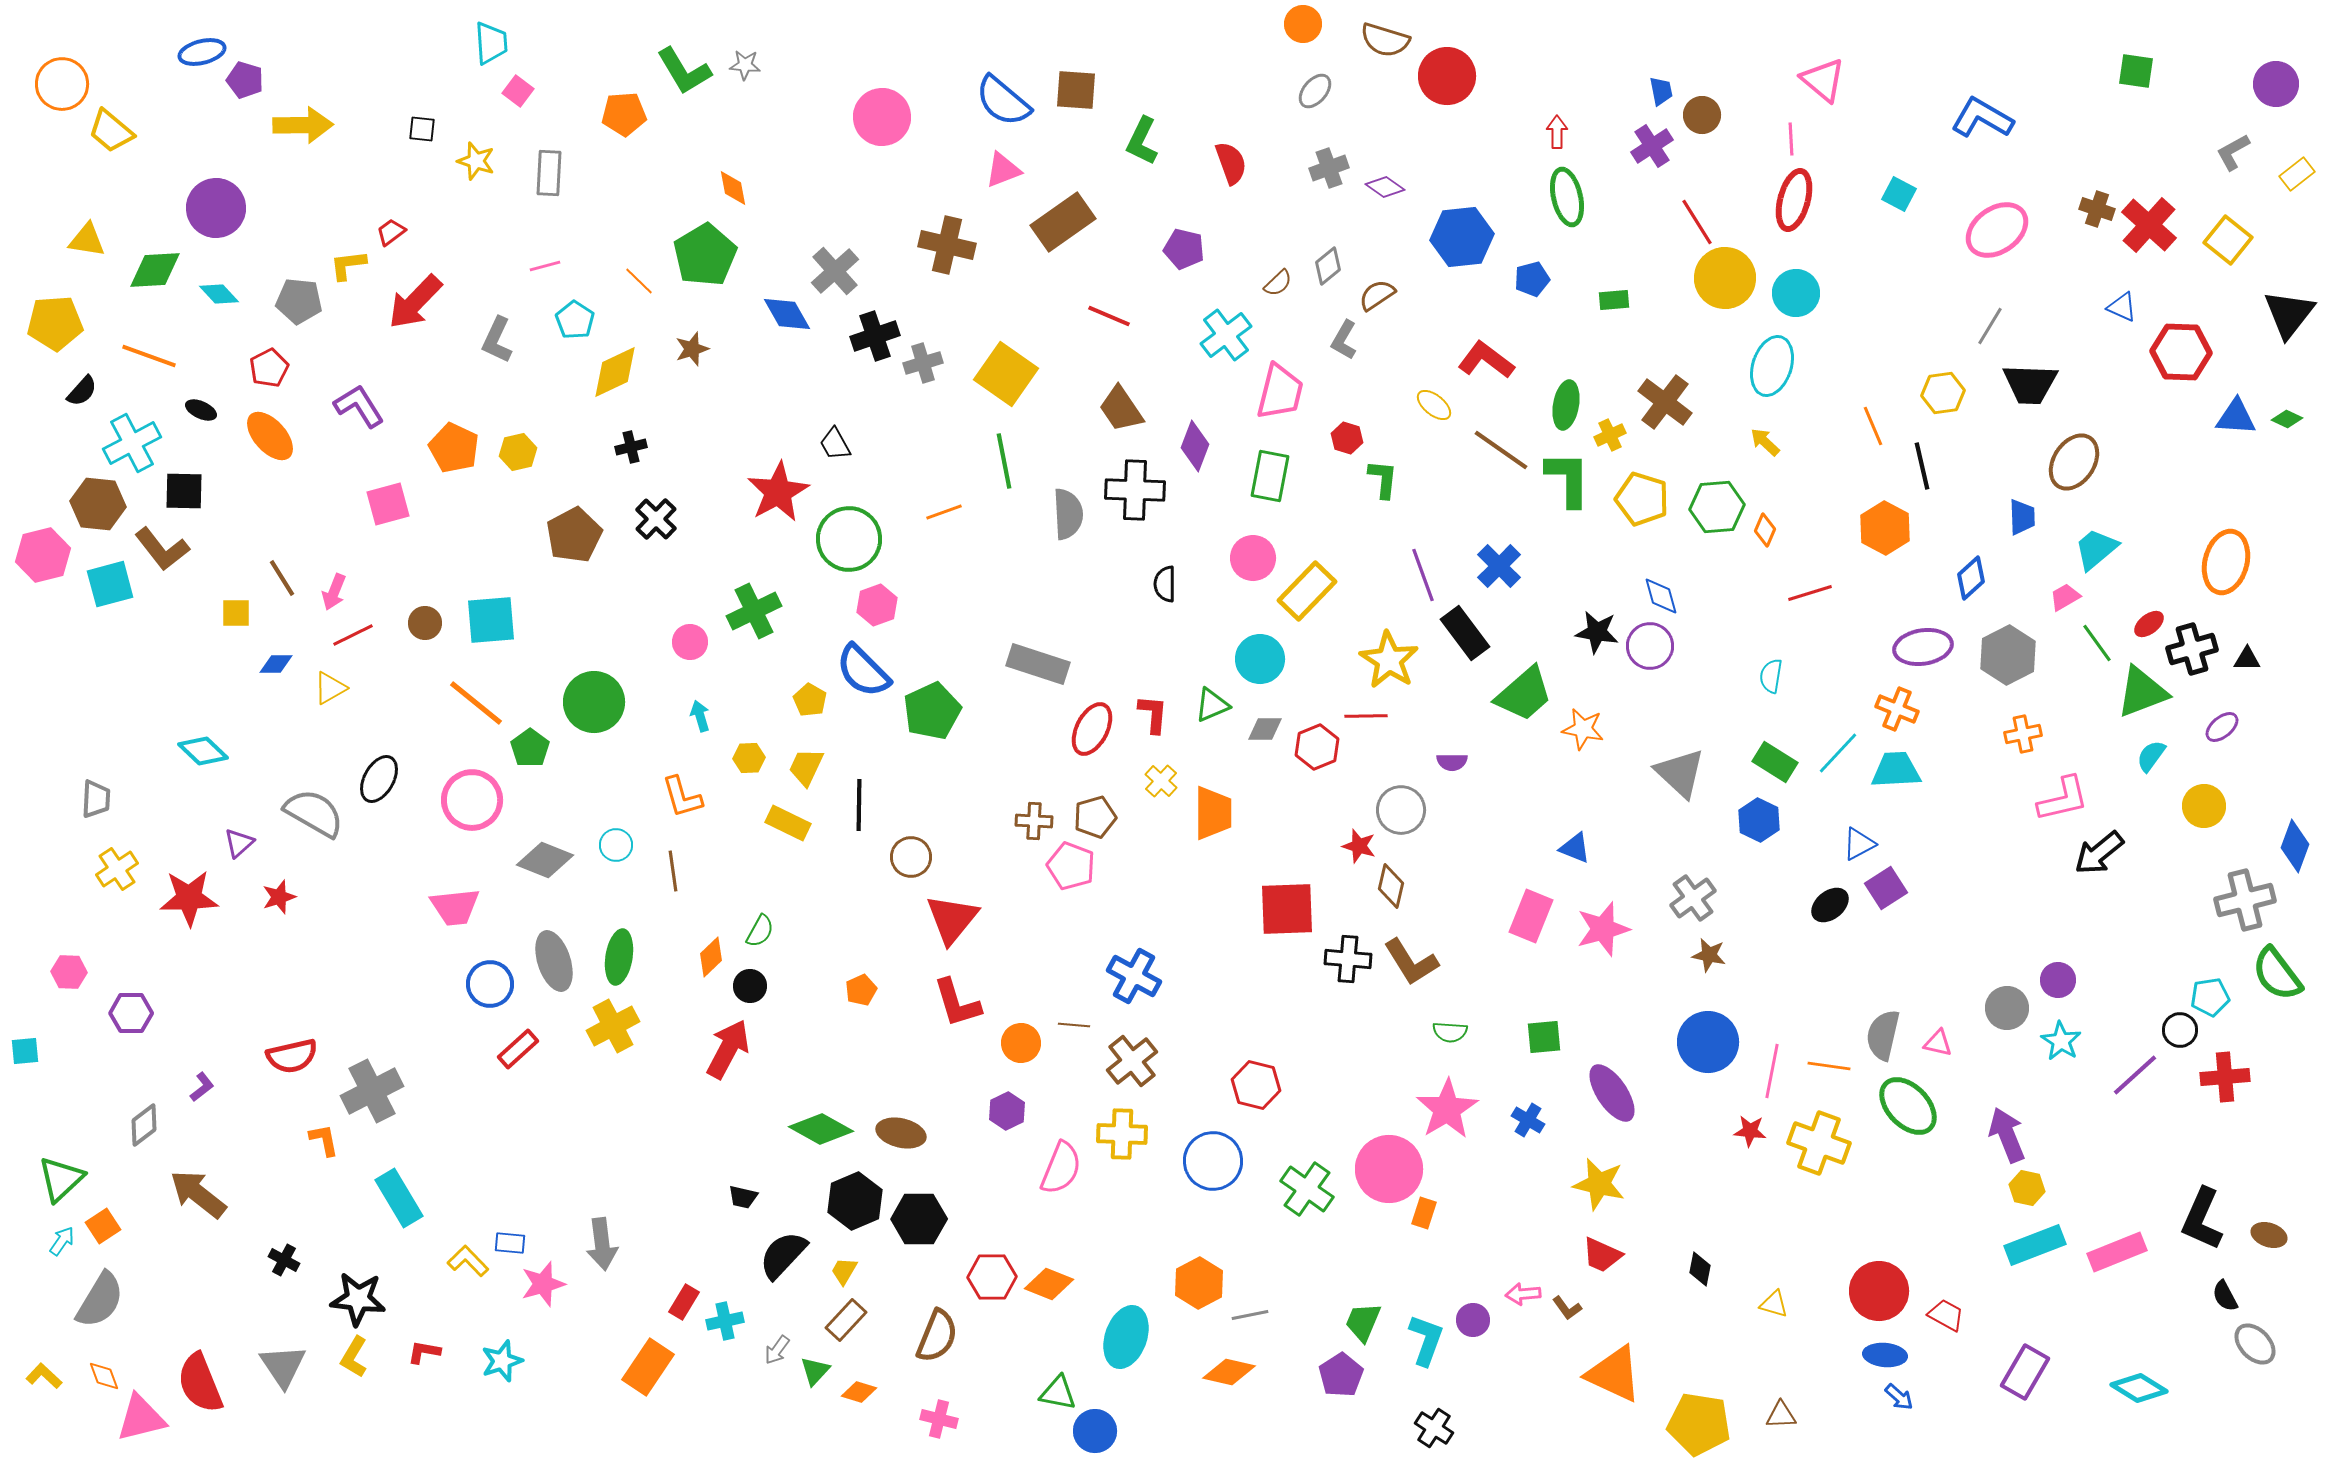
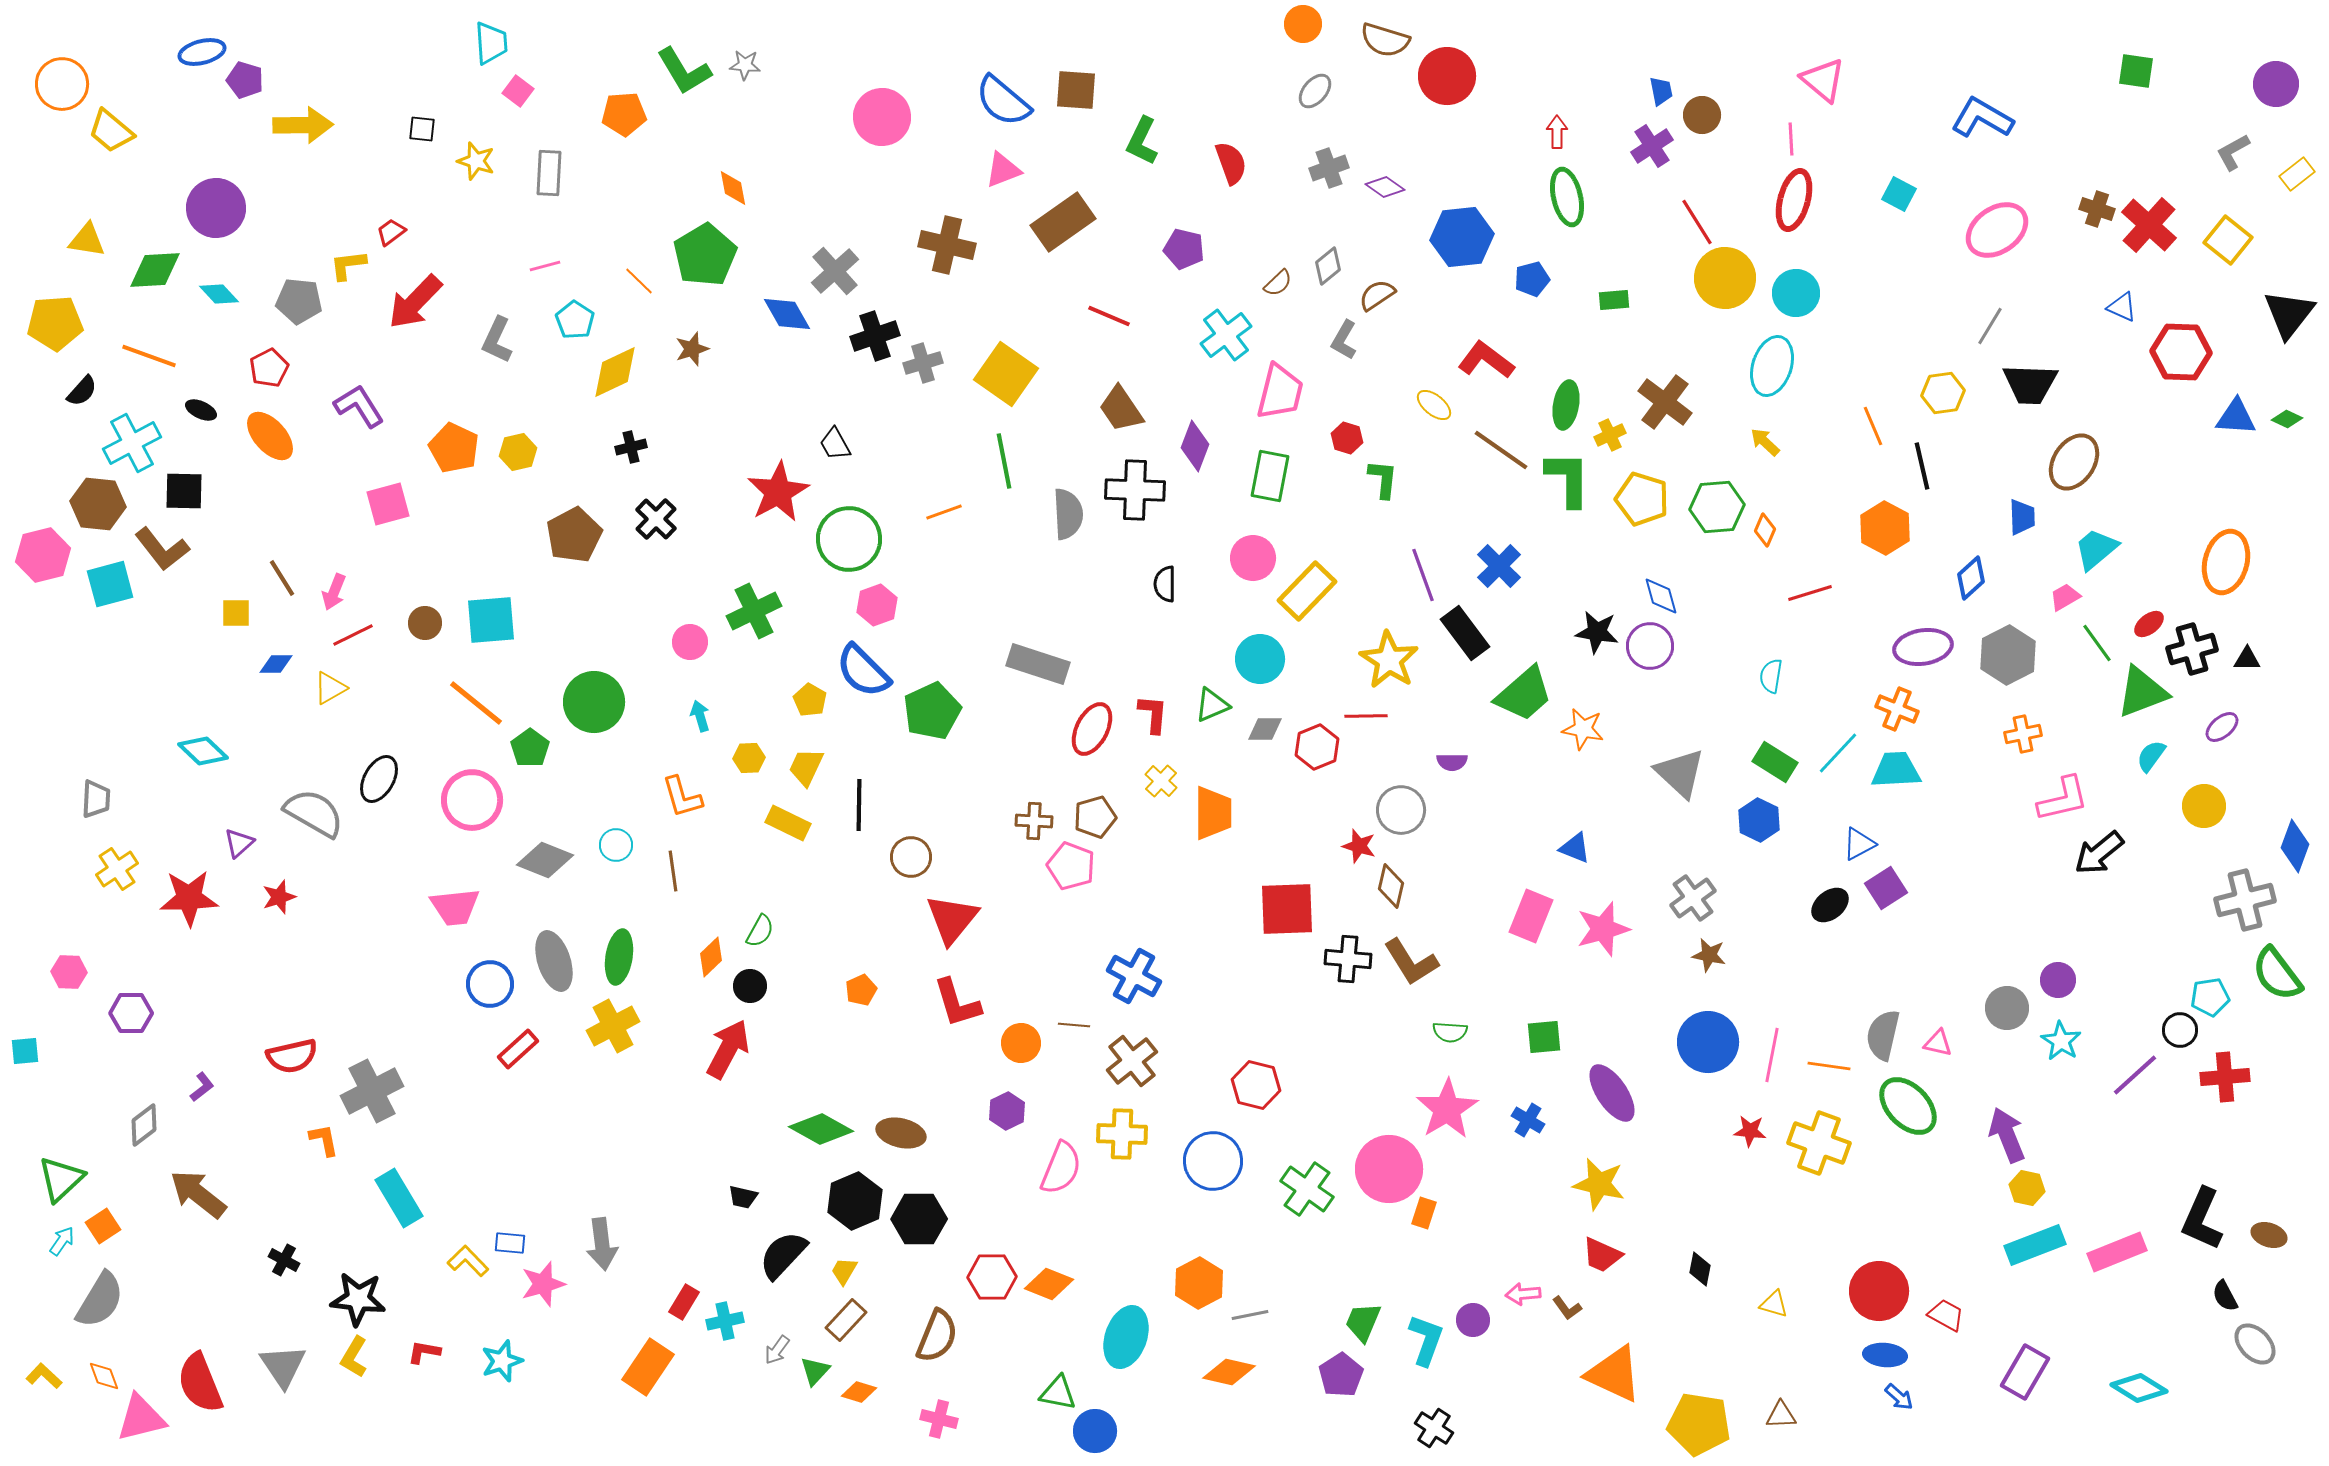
pink line at (1772, 1071): moved 16 px up
